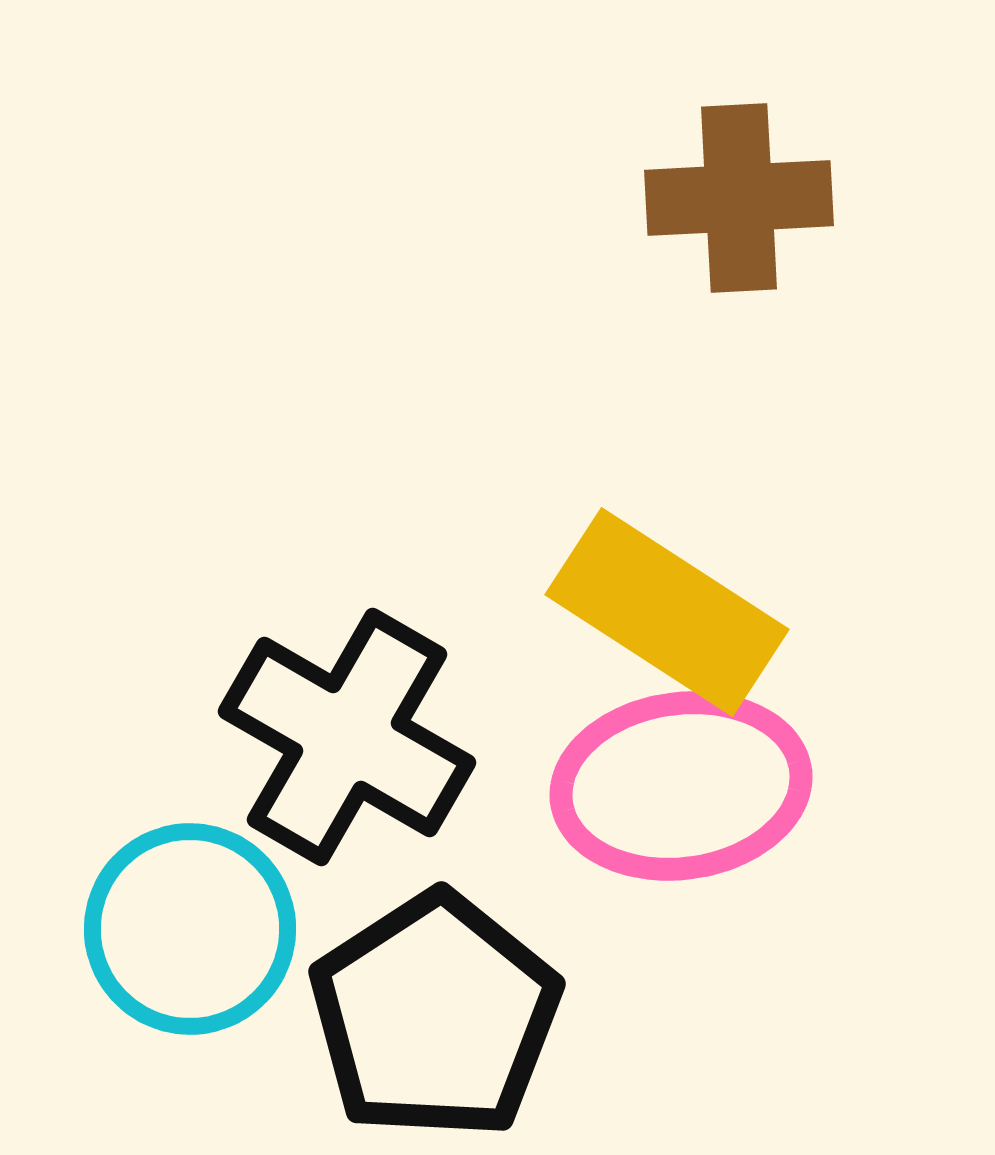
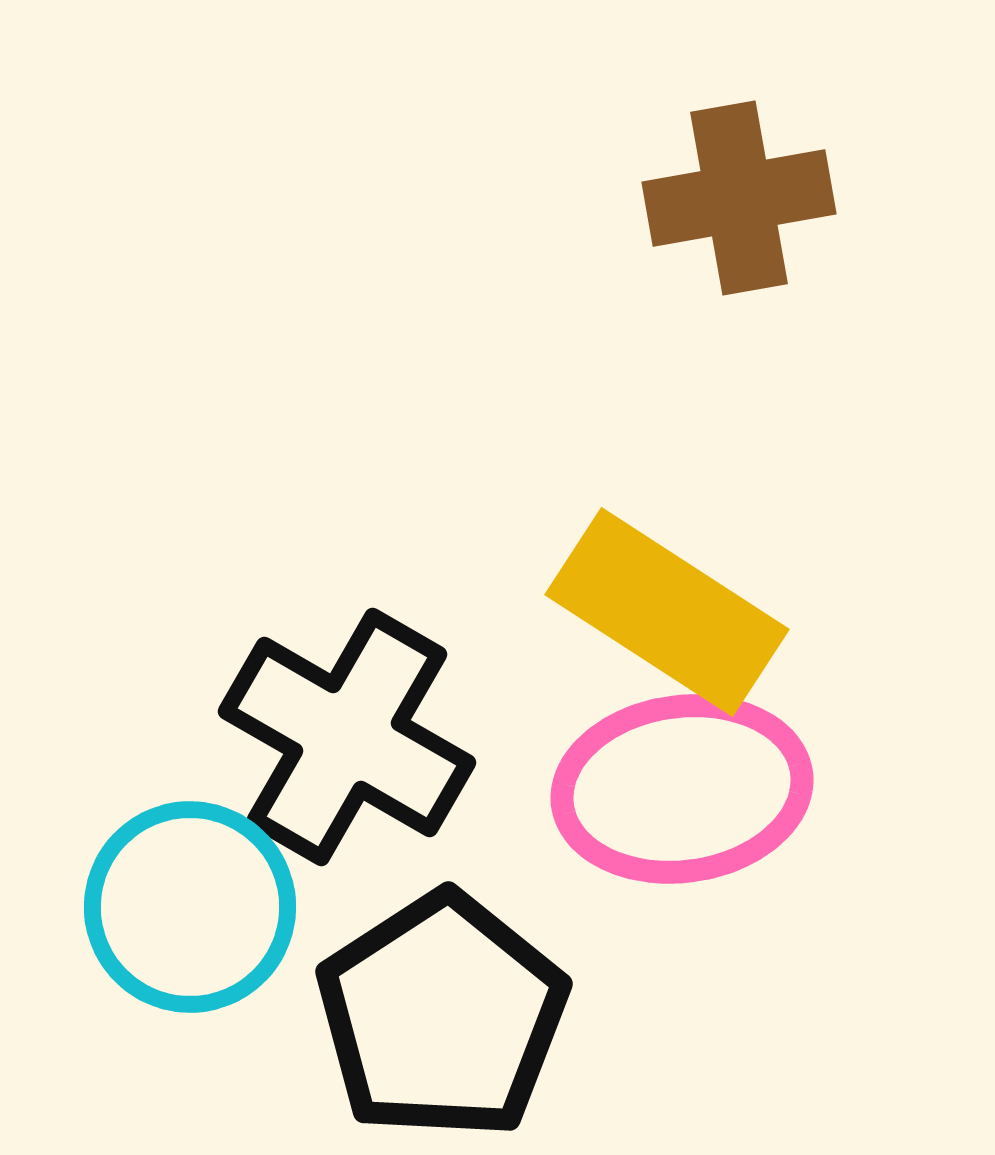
brown cross: rotated 7 degrees counterclockwise
pink ellipse: moved 1 px right, 3 px down
cyan circle: moved 22 px up
black pentagon: moved 7 px right
